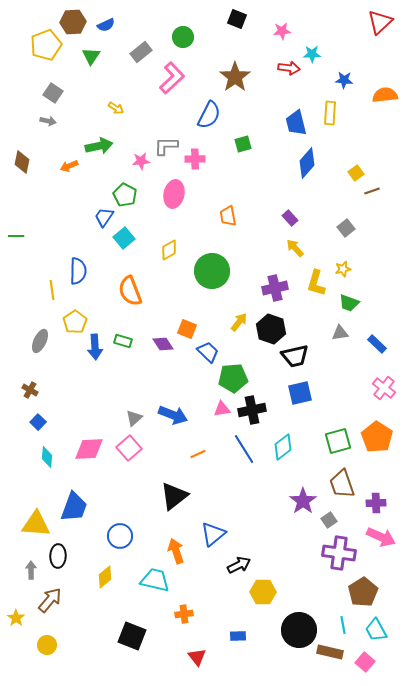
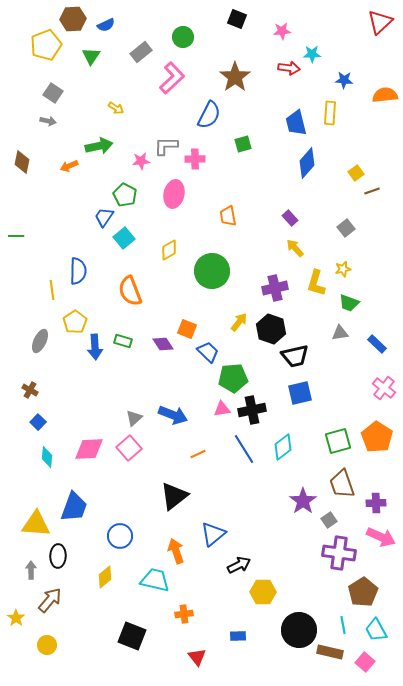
brown hexagon at (73, 22): moved 3 px up
